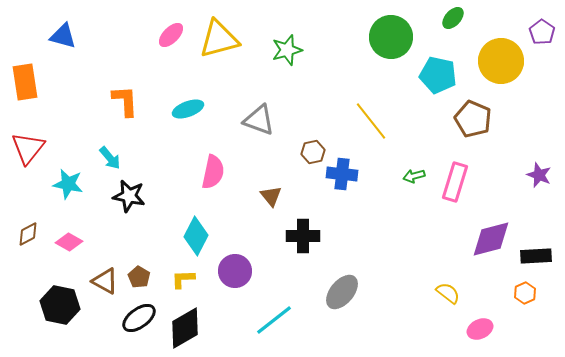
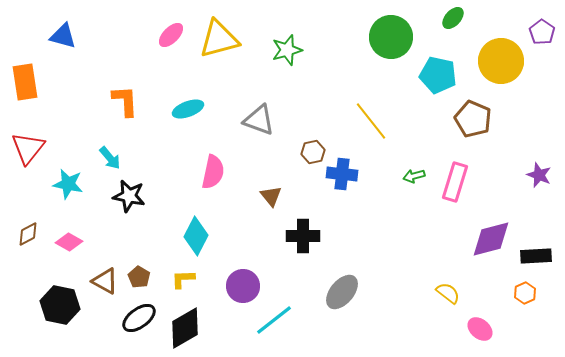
purple circle at (235, 271): moved 8 px right, 15 px down
pink ellipse at (480, 329): rotated 65 degrees clockwise
